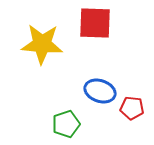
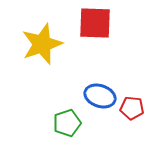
yellow star: rotated 24 degrees counterclockwise
blue ellipse: moved 5 px down
green pentagon: moved 1 px right, 1 px up
